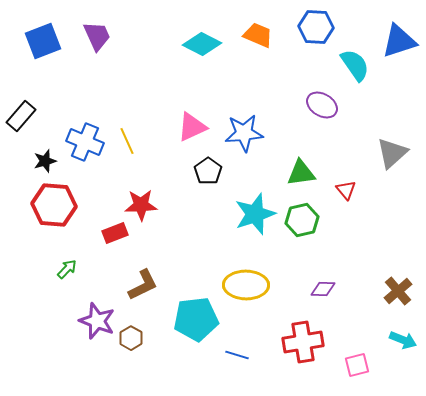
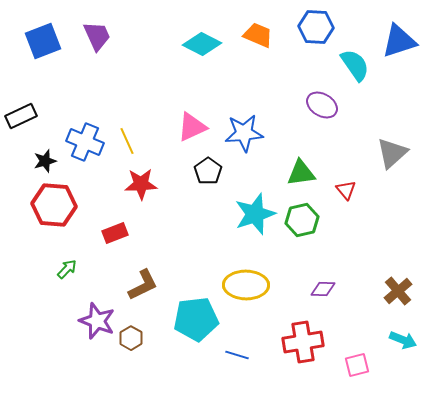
black rectangle: rotated 24 degrees clockwise
red star: moved 21 px up
